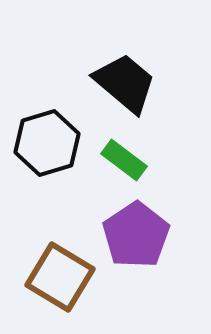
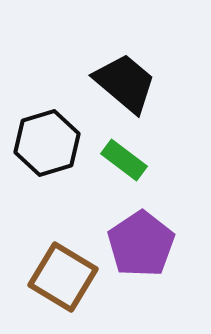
purple pentagon: moved 5 px right, 9 px down
brown square: moved 3 px right
